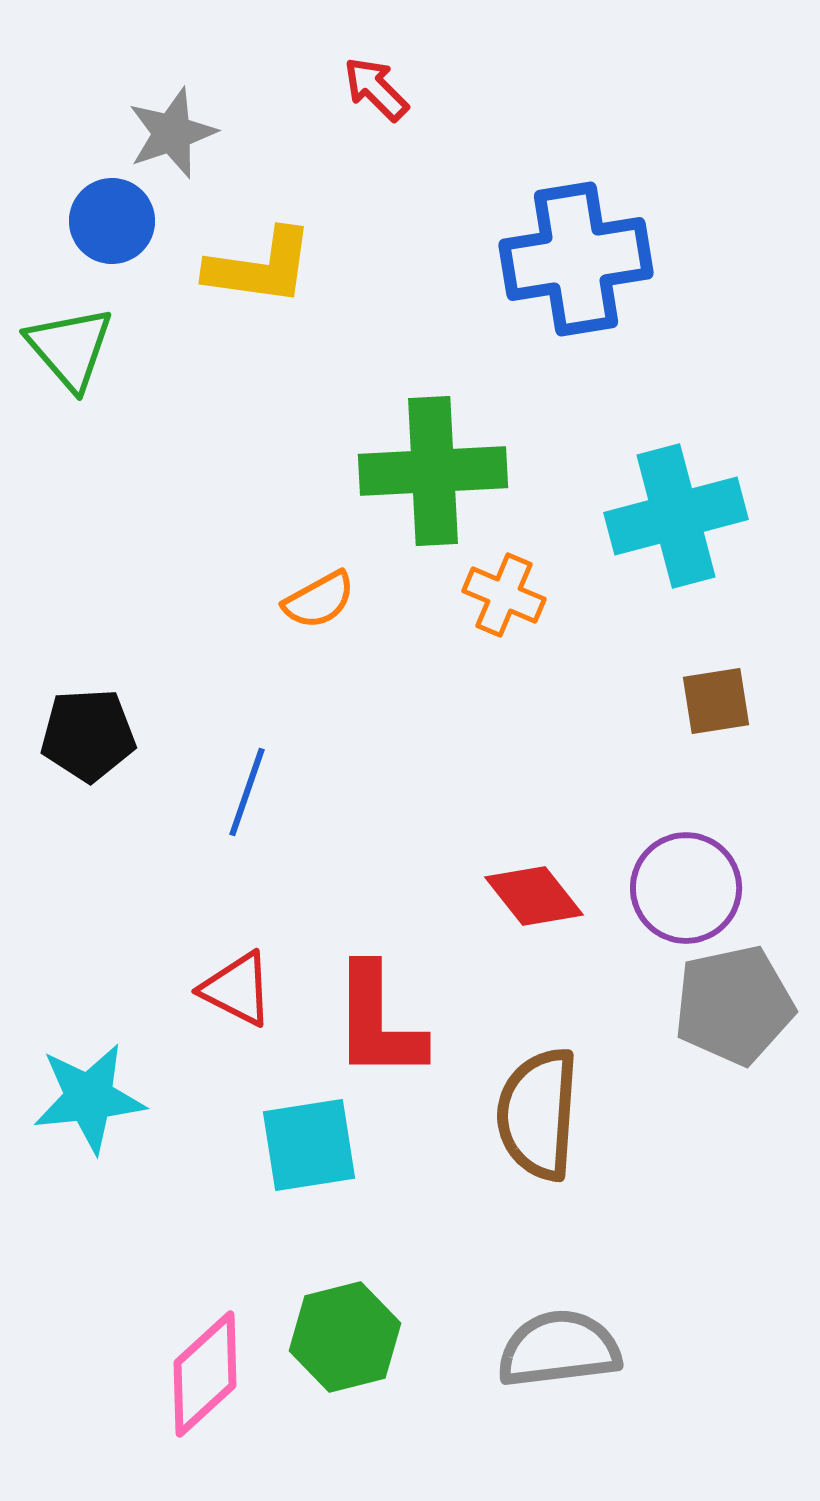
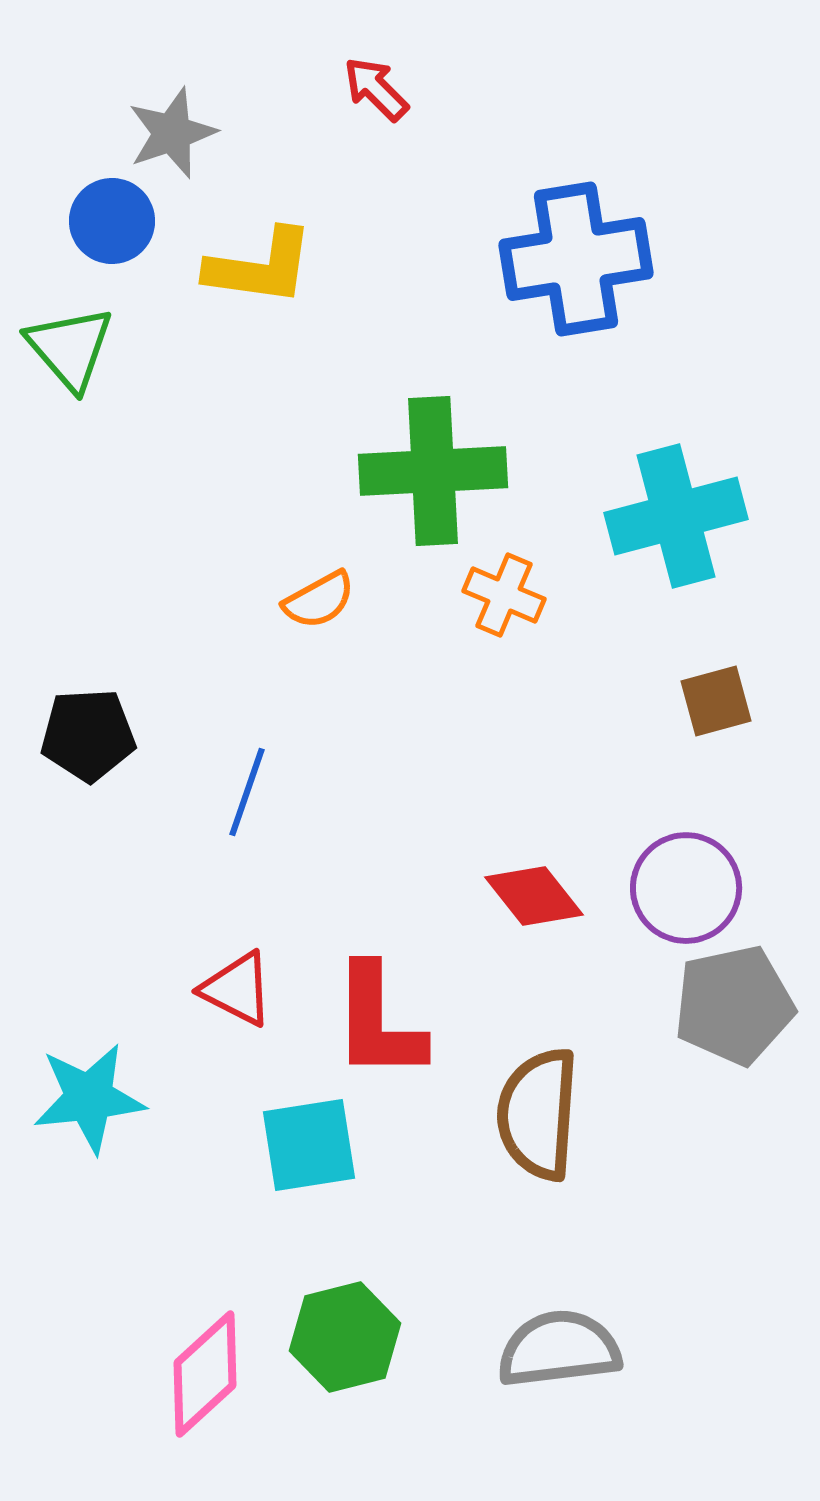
brown square: rotated 6 degrees counterclockwise
